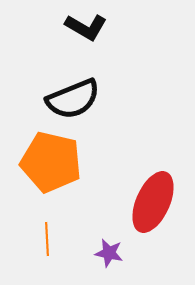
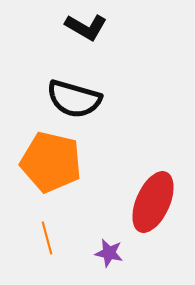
black semicircle: moved 1 px right; rotated 38 degrees clockwise
orange line: moved 1 px up; rotated 12 degrees counterclockwise
